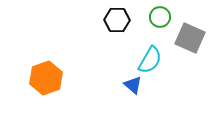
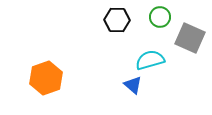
cyan semicircle: rotated 136 degrees counterclockwise
